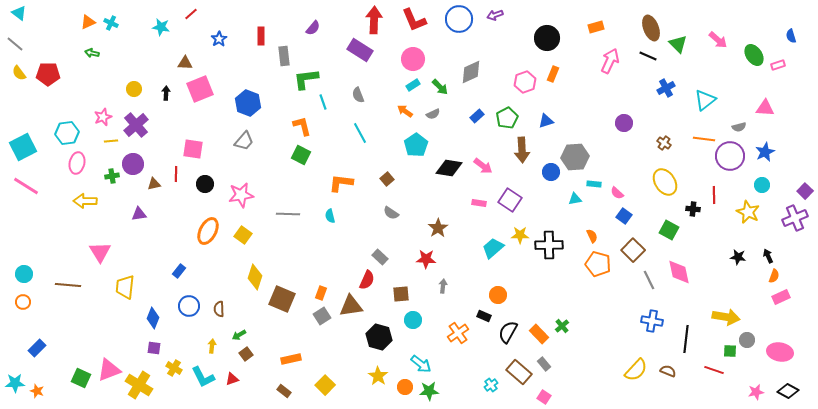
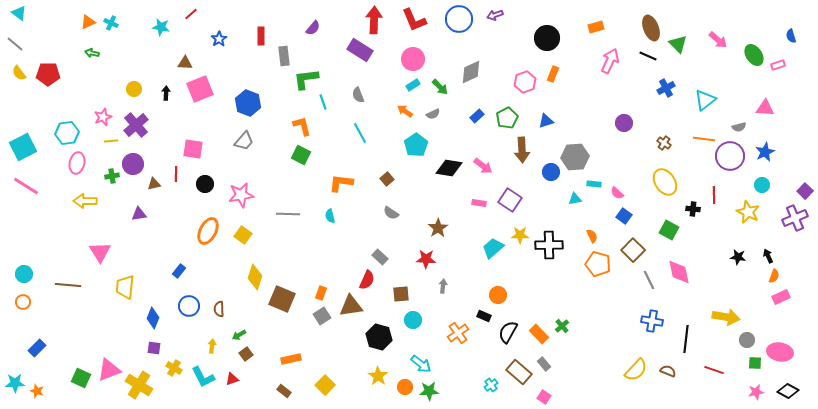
green square at (730, 351): moved 25 px right, 12 px down
